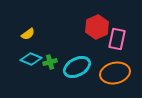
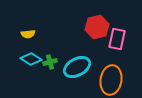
red hexagon: rotated 10 degrees clockwise
yellow semicircle: rotated 32 degrees clockwise
cyan diamond: rotated 10 degrees clockwise
orange ellipse: moved 4 px left, 7 px down; rotated 68 degrees counterclockwise
